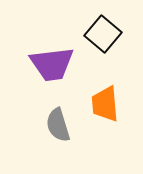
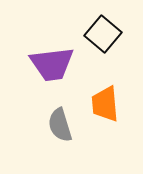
gray semicircle: moved 2 px right
